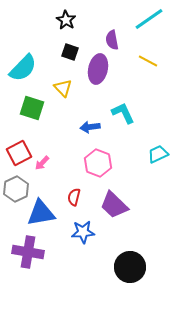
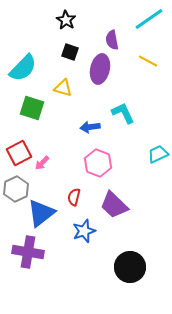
purple ellipse: moved 2 px right
yellow triangle: rotated 30 degrees counterclockwise
blue triangle: rotated 28 degrees counterclockwise
blue star: moved 1 px right, 1 px up; rotated 15 degrees counterclockwise
